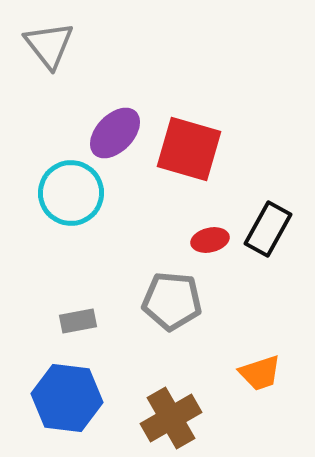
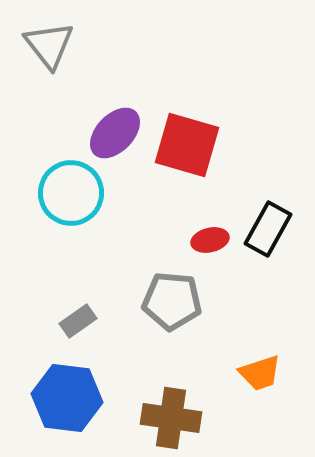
red square: moved 2 px left, 4 px up
gray rectangle: rotated 24 degrees counterclockwise
brown cross: rotated 38 degrees clockwise
